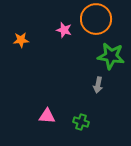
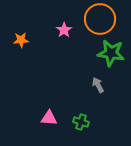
orange circle: moved 4 px right
pink star: rotated 21 degrees clockwise
green star: moved 3 px up
gray arrow: rotated 140 degrees clockwise
pink triangle: moved 2 px right, 2 px down
